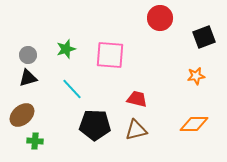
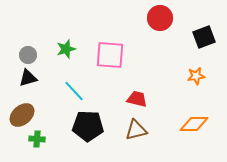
cyan line: moved 2 px right, 2 px down
black pentagon: moved 7 px left, 1 px down
green cross: moved 2 px right, 2 px up
